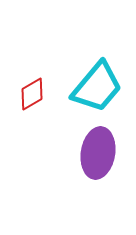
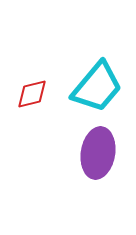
red diamond: rotated 16 degrees clockwise
